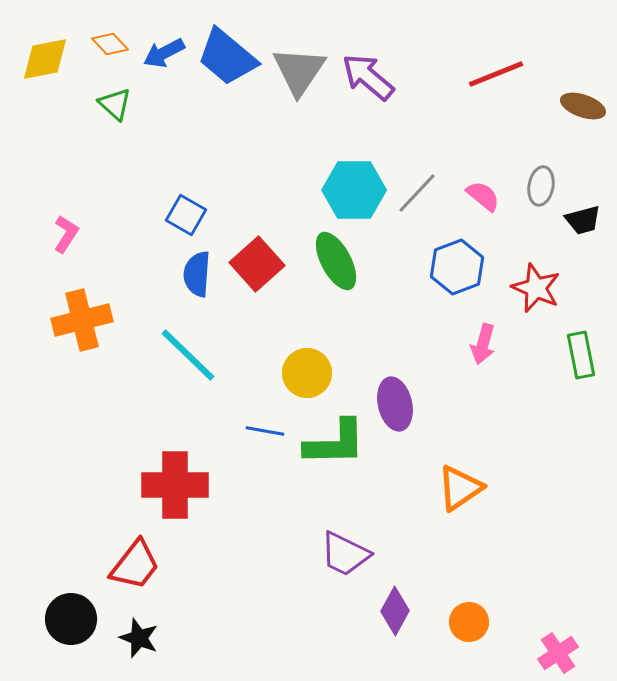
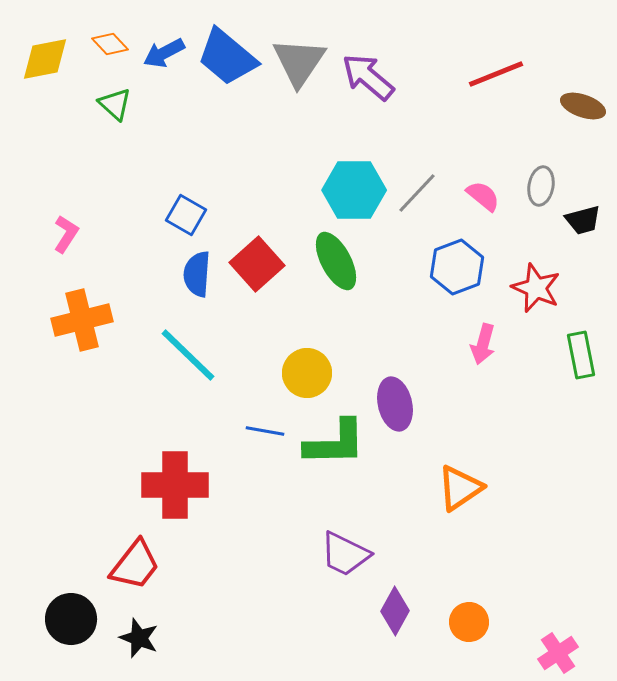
gray triangle: moved 9 px up
